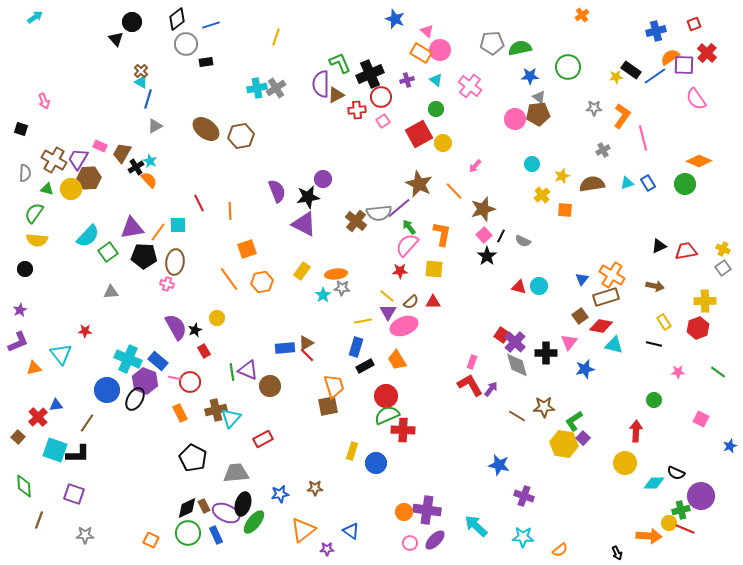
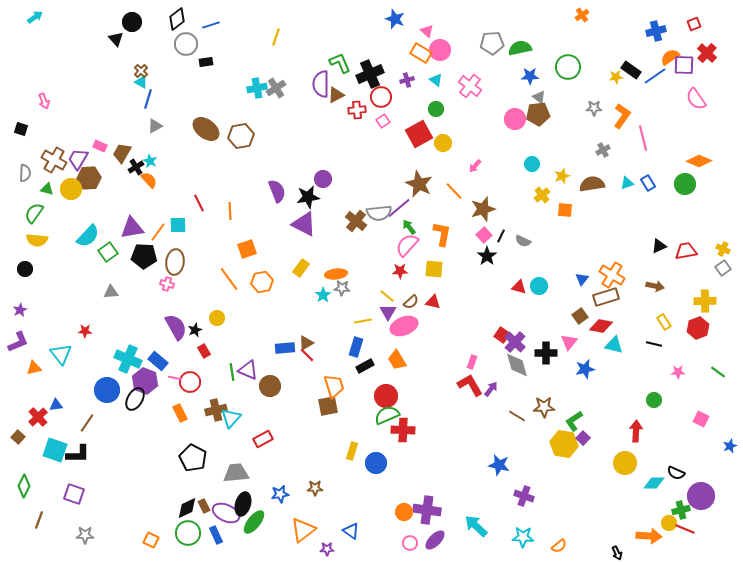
yellow rectangle at (302, 271): moved 1 px left, 3 px up
red triangle at (433, 302): rotated 14 degrees clockwise
green diamond at (24, 486): rotated 30 degrees clockwise
orange semicircle at (560, 550): moved 1 px left, 4 px up
